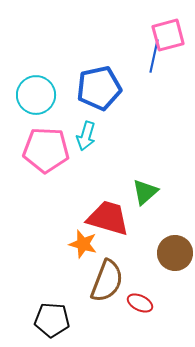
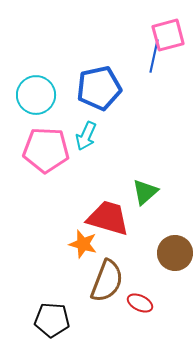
cyan arrow: rotated 8 degrees clockwise
